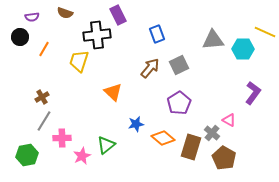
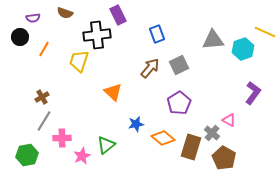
purple semicircle: moved 1 px right, 1 px down
cyan hexagon: rotated 20 degrees counterclockwise
